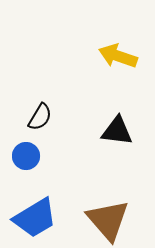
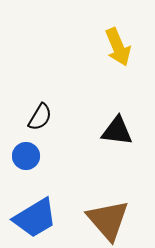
yellow arrow: moved 9 px up; rotated 132 degrees counterclockwise
